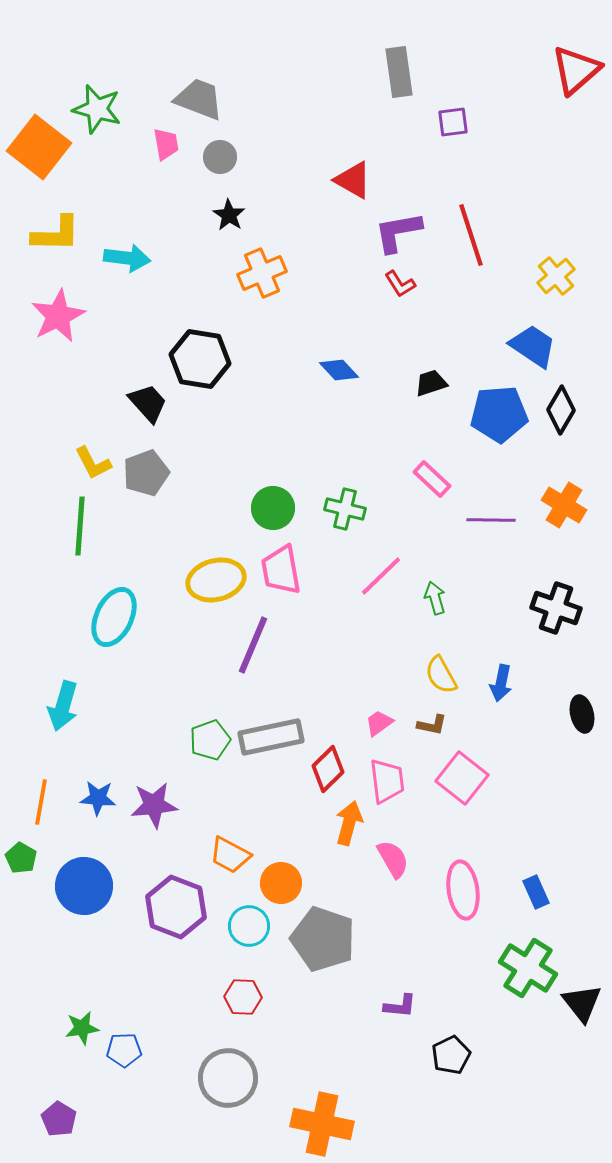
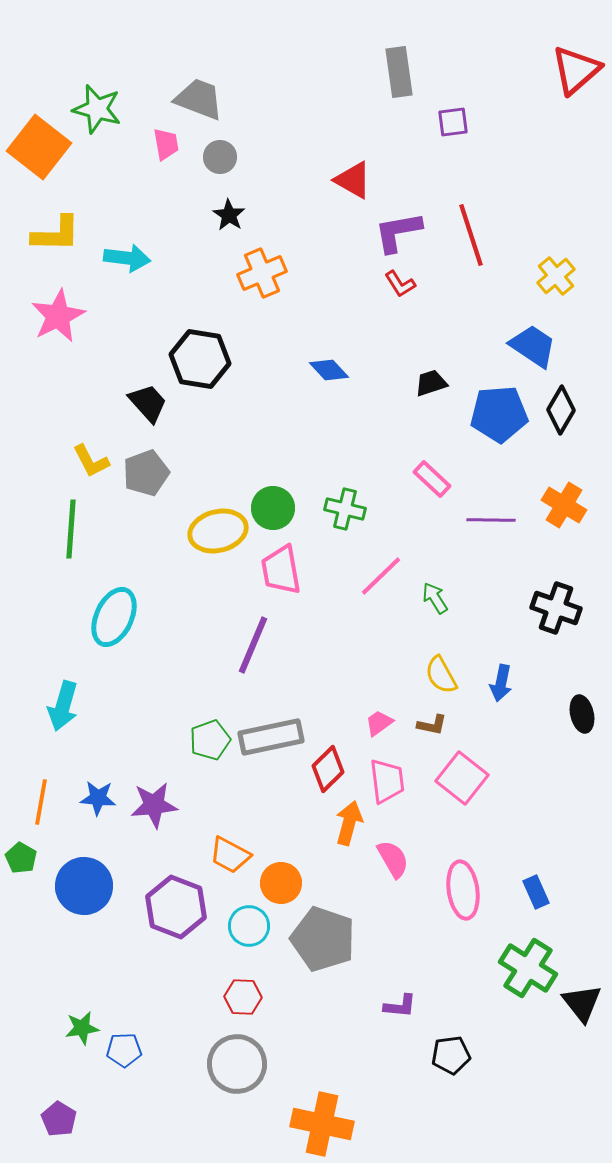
blue diamond at (339, 370): moved 10 px left
yellow L-shape at (93, 463): moved 2 px left, 2 px up
green line at (80, 526): moved 9 px left, 3 px down
yellow ellipse at (216, 580): moved 2 px right, 49 px up
green arrow at (435, 598): rotated 16 degrees counterclockwise
black pentagon at (451, 1055): rotated 18 degrees clockwise
gray circle at (228, 1078): moved 9 px right, 14 px up
